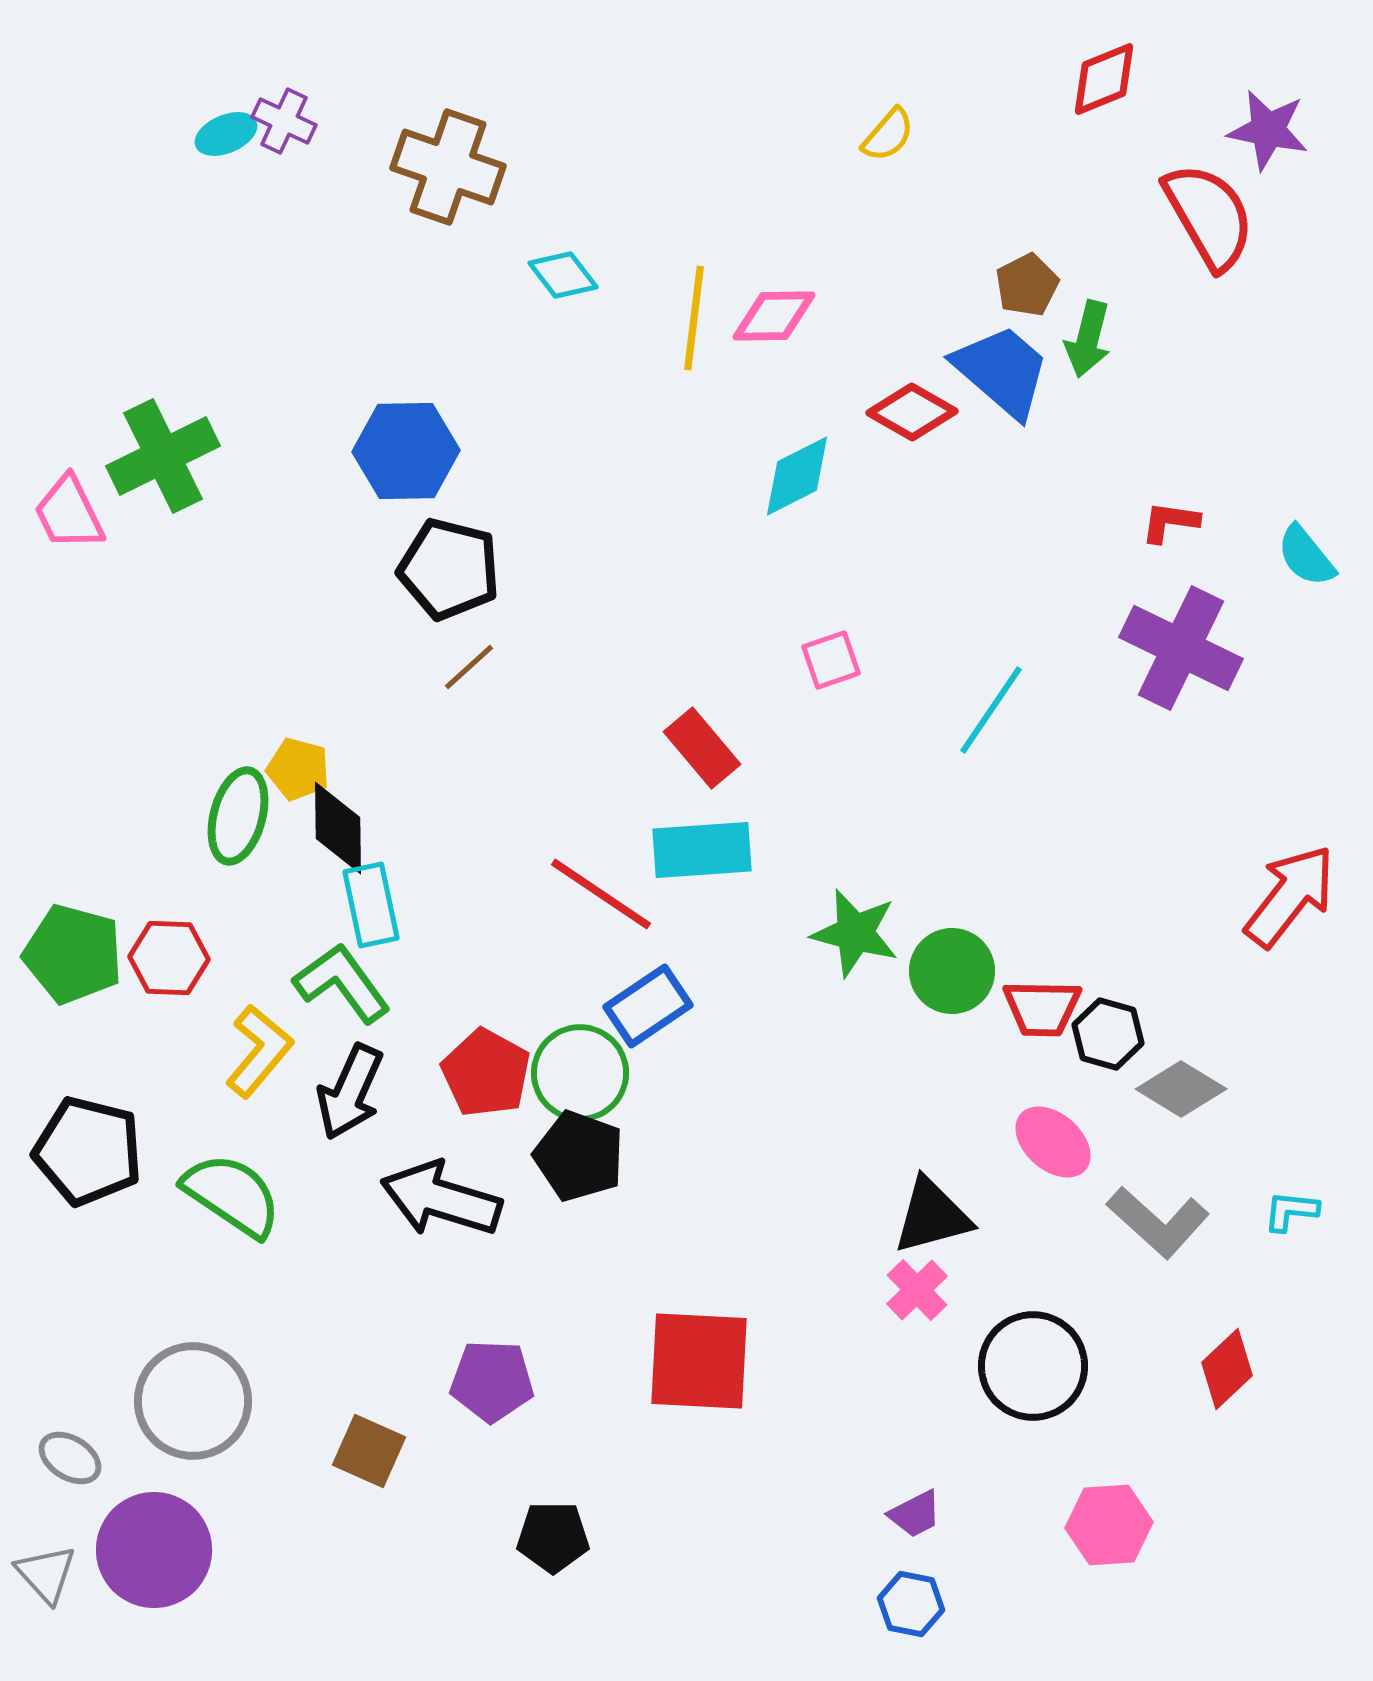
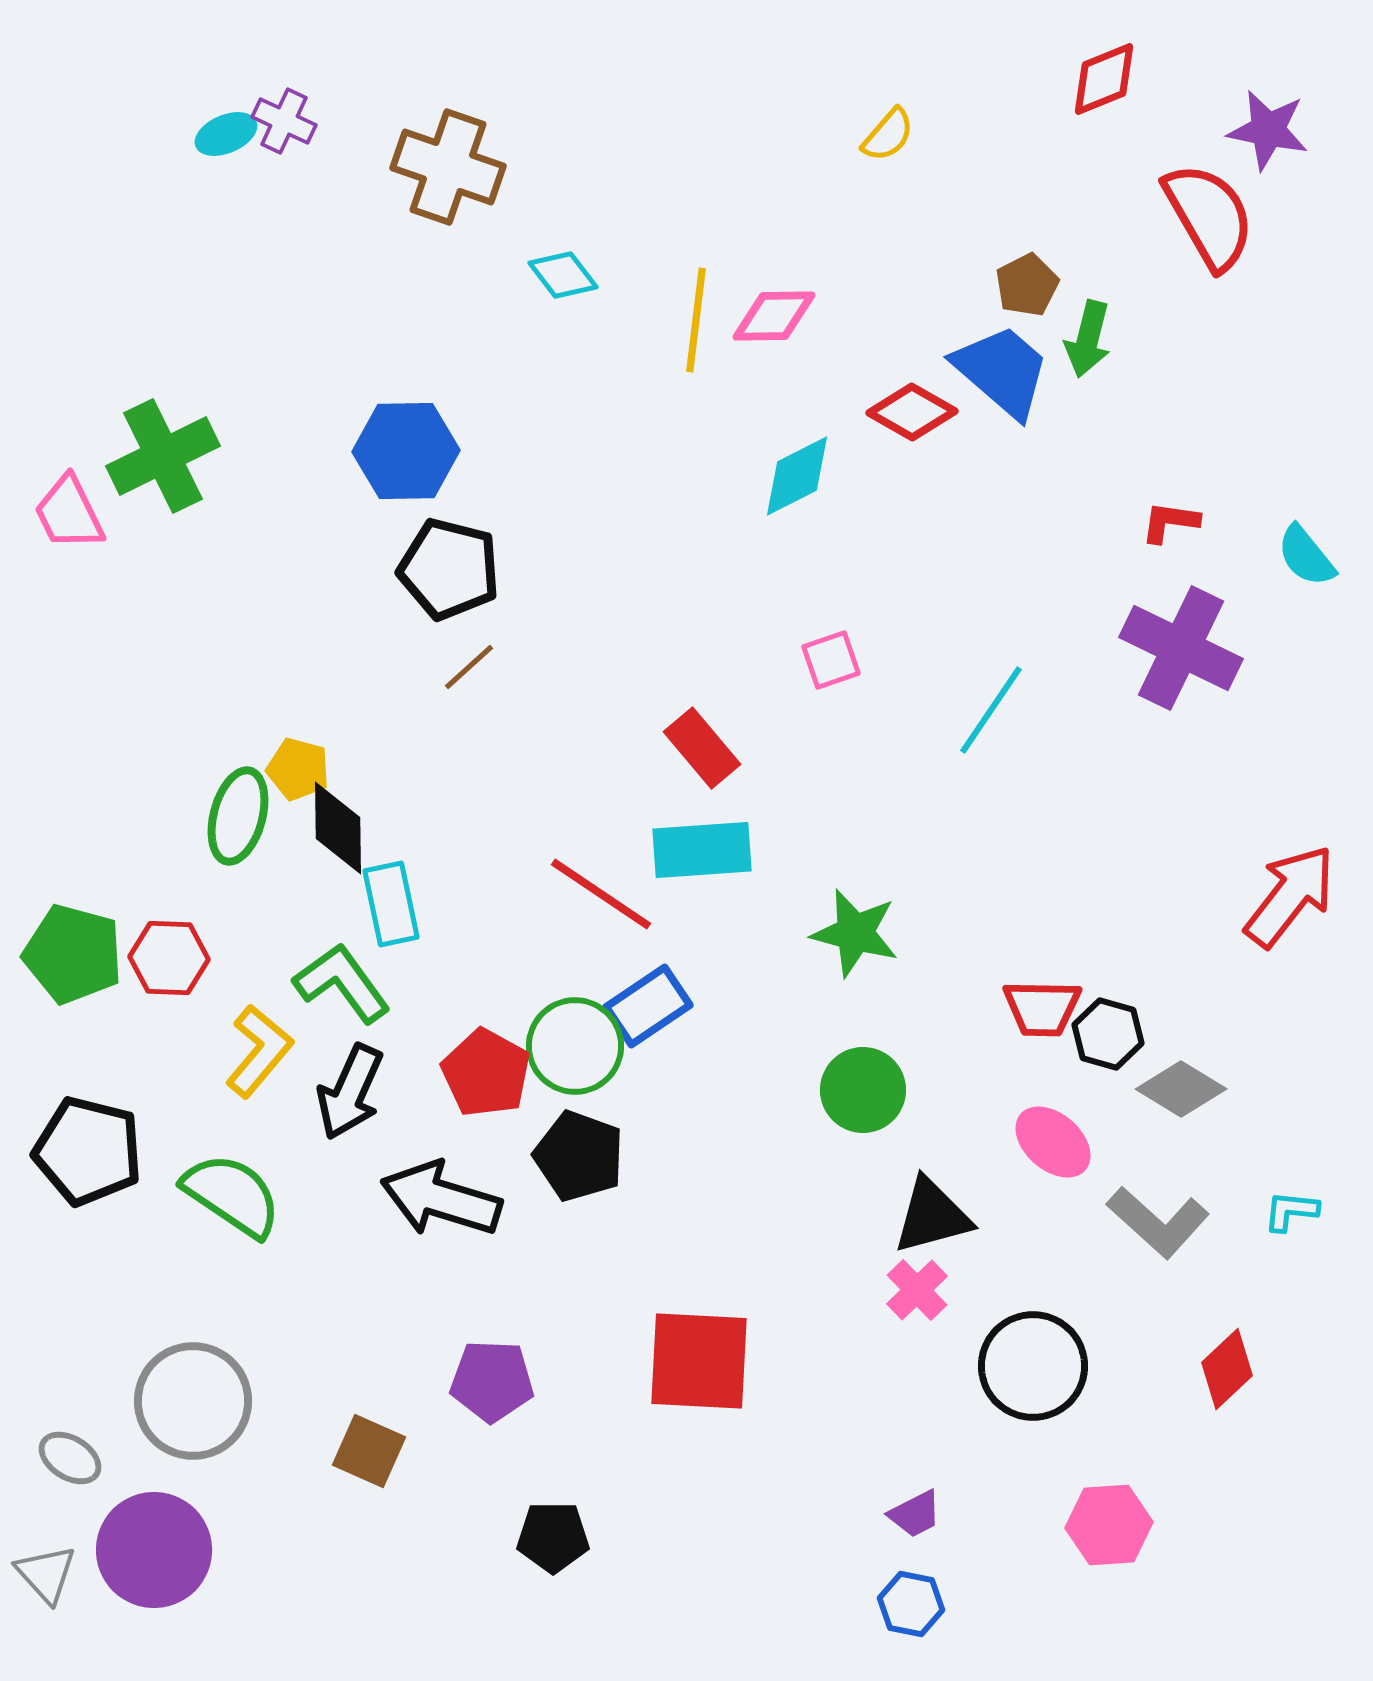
yellow line at (694, 318): moved 2 px right, 2 px down
cyan rectangle at (371, 905): moved 20 px right, 1 px up
green circle at (952, 971): moved 89 px left, 119 px down
green circle at (580, 1073): moved 5 px left, 27 px up
